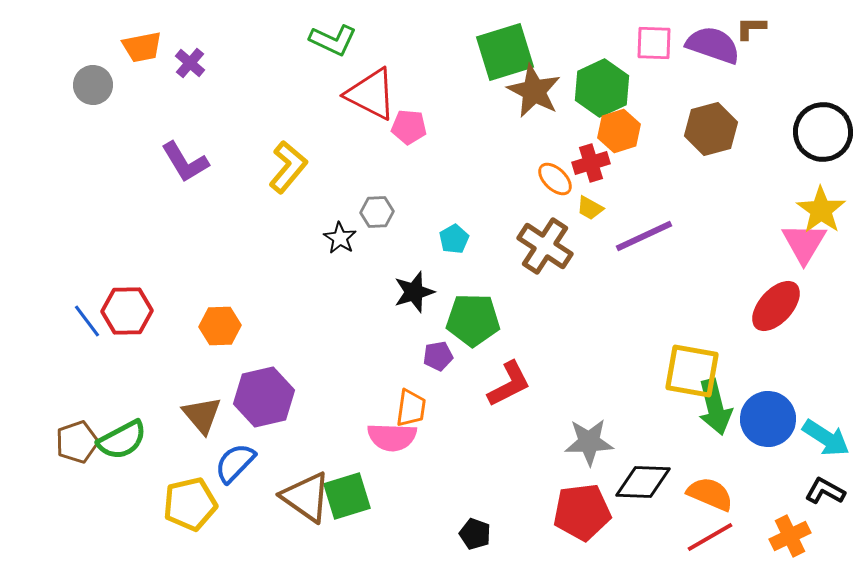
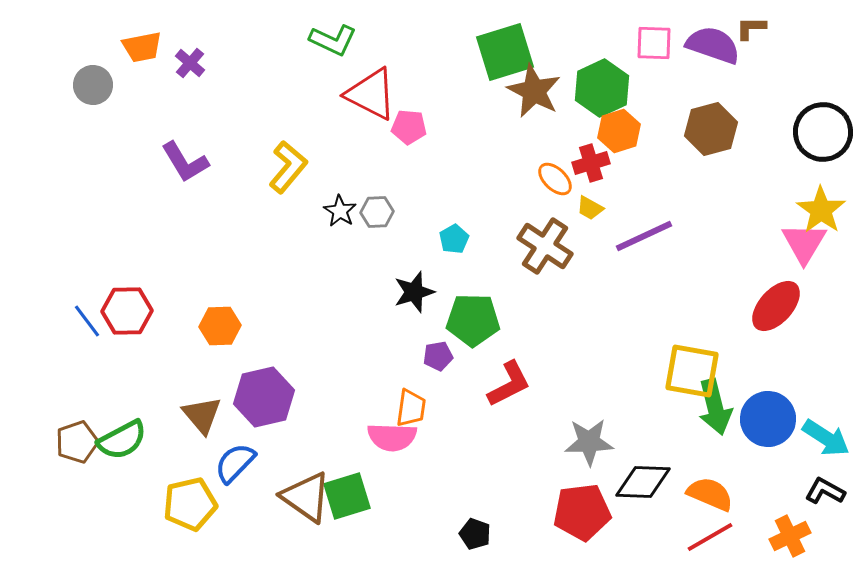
black star at (340, 238): moved 27 px up
